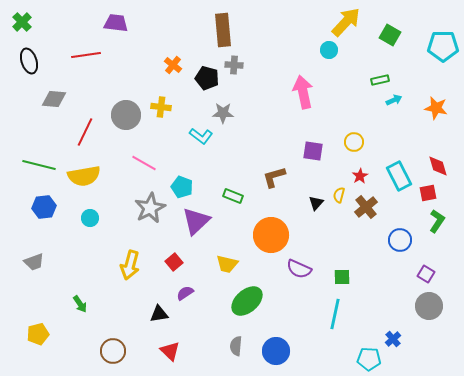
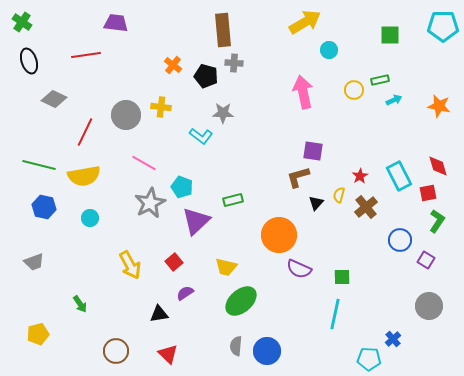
green cross at (22, 22): rotated 12 degrees counterclockwise
yellow arrow at (346, 22): moved 41 px left; rotated 16 degrees clockwise
green square at (390, 35): rotated 30 degrees counterclockwise
cyan pentagon at (443, 46): moved 20 px up
gray cross at (234, 65): moved 2 px up
black pentagon at (207, 78): moved 1 px left, 2 px up
gray diamond at (54, 99): rotated 20 degrees clockwise
orange star at (436, 108): moved 3 px right, 2 px up
yellow circle at (354, 142): moved 52 px up
brown L-shape at (274, 177): moved 24 px right
green rectangle at (233, 196): moved 4 px down; rotated 36 degrees counterclockwise
blue hexagon at (44, 207): rotated 20 degrees clockwise
gray star at (150, 208): moved 5 px up
orange circle at (271, 235): moved 8 px right
yellow trapezoid at (227, 264): moved 1 px left, 3 px down
yellow arrow at (130, 265): rotated 44 degrees counterclockwise
purple square at (426, 274): moved 14 px up
green ellipse at (247, 301): moved 6 px left
brown circle at (113, 351): moved 3 px right
red triangle at (170, 351): moved 2 px left, 3 px down
blue circle at (276, 351): moved 9 px left
